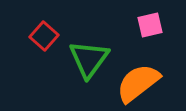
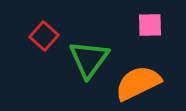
pink square: rotated 12 degrees clockwise
orange semicircle: rotated 12 degrees clockwise
